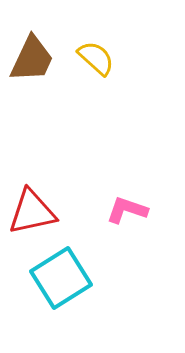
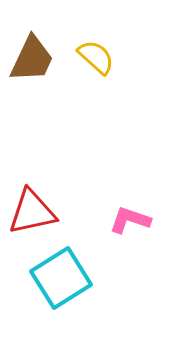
yellow semicircle: moved 1 px up
pink L-shape: moved 3 px right, 10 px down
